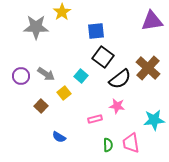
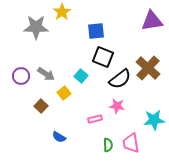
black square: rotated 15 degrees counterclockwise
